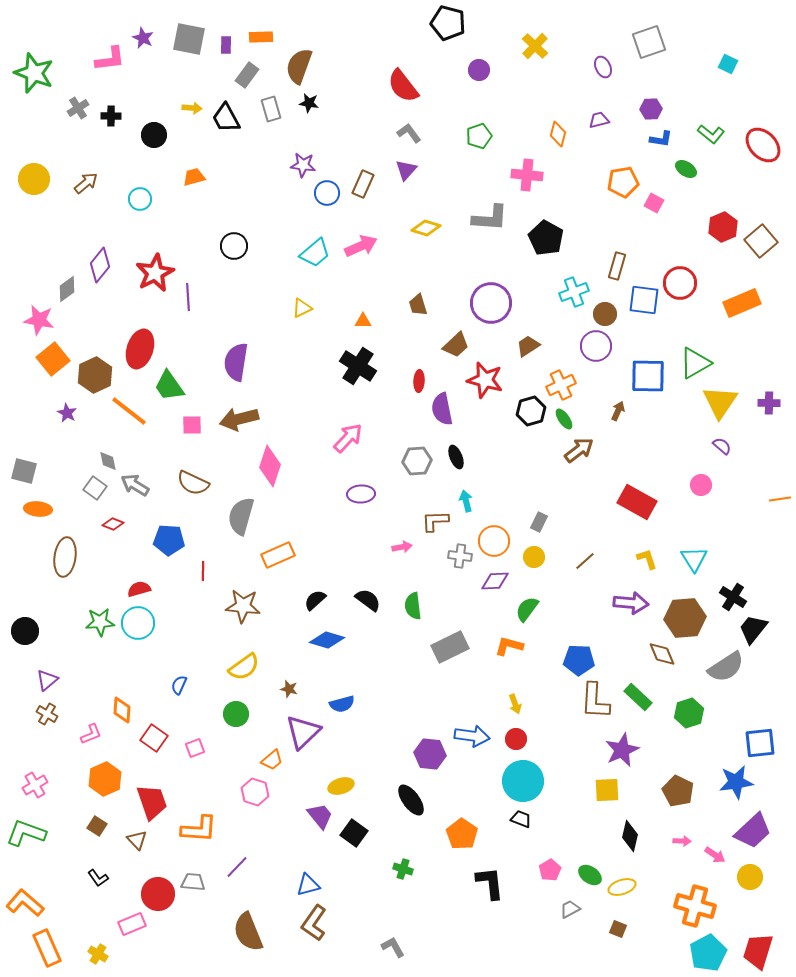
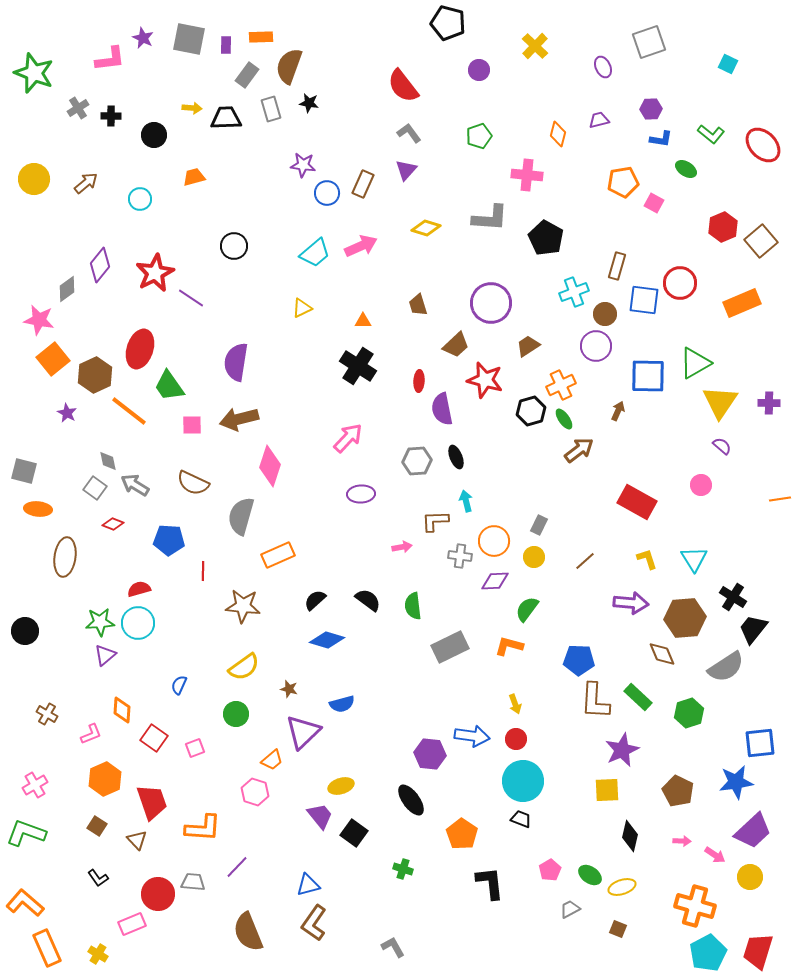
brown semicircle at (299, 66): moved 10 px left
black trapezoid at (226, 118): rotated 116 degrees clockwise
purple line at (188, 297): moved 3 px right, 1 px down; rotated 52 degrees counterclockwise
gray rectangle at (539, 522): moved 3 px down
purple triangle at (47, 680): moved 58 px right, 25 px up
orange L-shape at (199, 829): moved 4 px right, 1 px up
